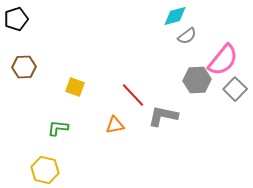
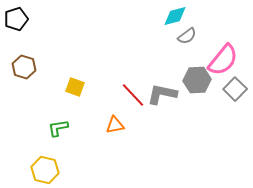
brown hexagon: rotated 20 degrees clockwise
gray L-shape: moved 1 px left, 22 px up
green L-shape: rotated 15 degrees counterclockwise
